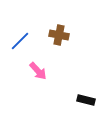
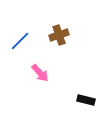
brown cross: rotated 30 degrees counterclockwise
pink arrow: moved 2 px right, 2 px down
